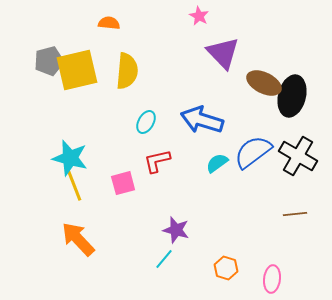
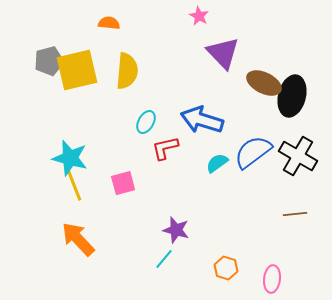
red L-shape: moved 8 px right, 13 px up
